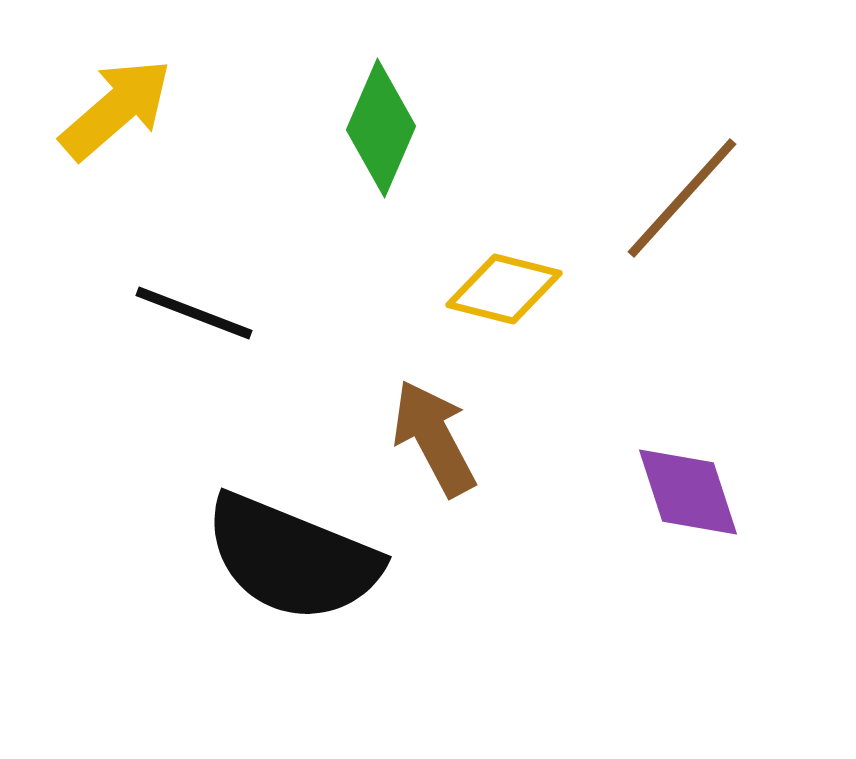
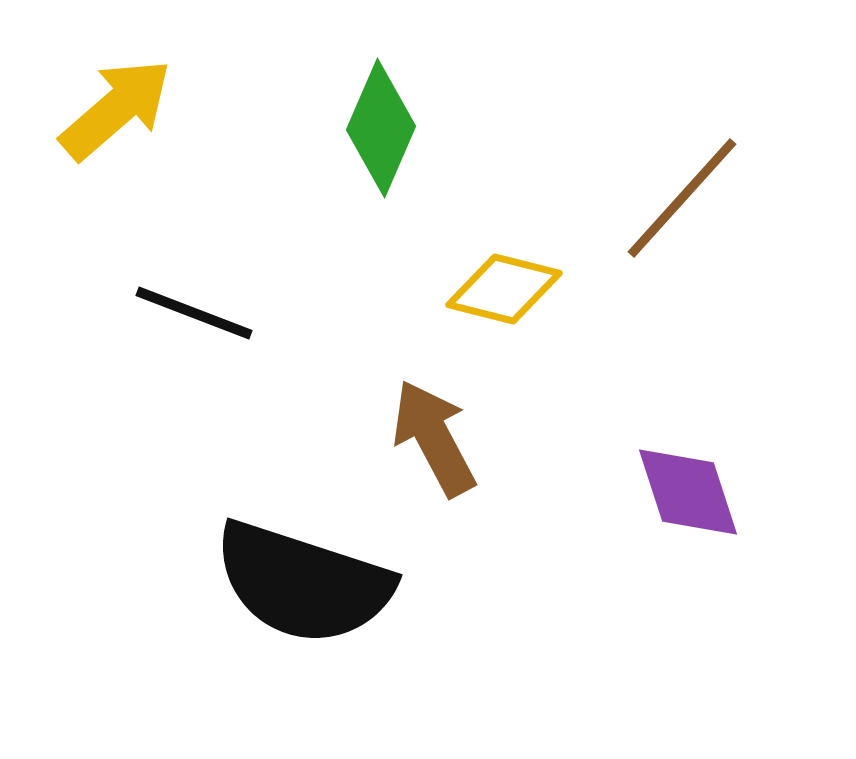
black semicircle: moved 11 px right, 25 px down; rotated 4 degrees counterclockwise
